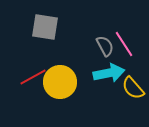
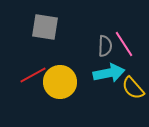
gray semicircle: rotated 30 degrees clockwise
red line: moved 2 px up
